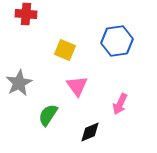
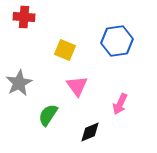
red cross: moved 2 px left, 3 px down
